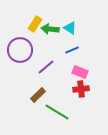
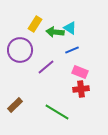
green arrow: moved 5 px right, 3 px down
brown rectangle: moved 23 px left, 10 px down
